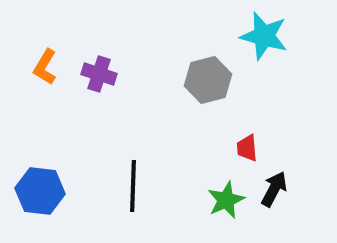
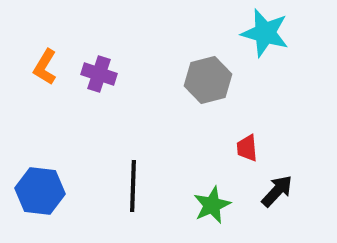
cyan star: moved 1 px right, 3 px up
black arrow: moved 3 px right, 2 px down; rotated 15 degrees clockwise
green star: moved 14 px left, 5 px down
